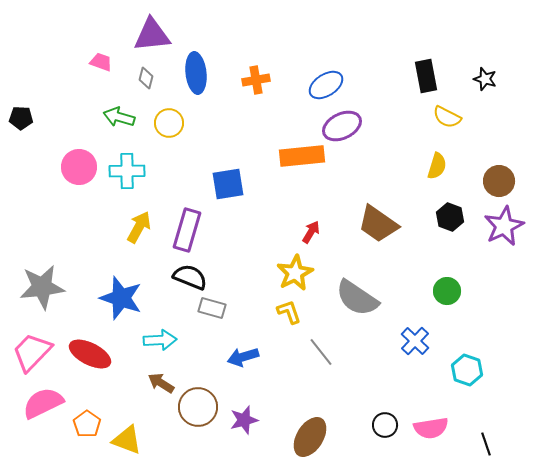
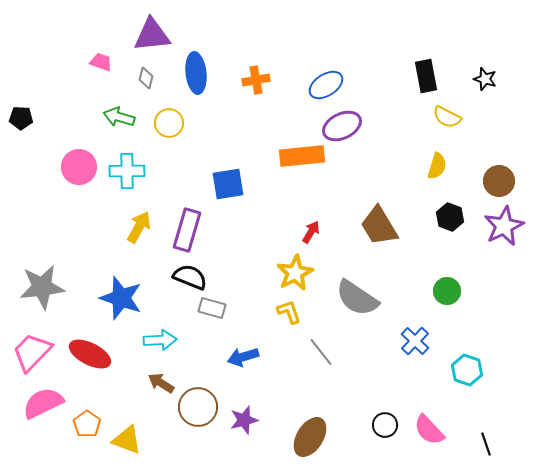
brown trapezoid at (378, 224): moved 1 px right, 2 px down; rotated 24 degrees clockwise
pink semicircle at (431, 428): moved 2 px left, 2 px down; rotated 56 degrees clockwise
